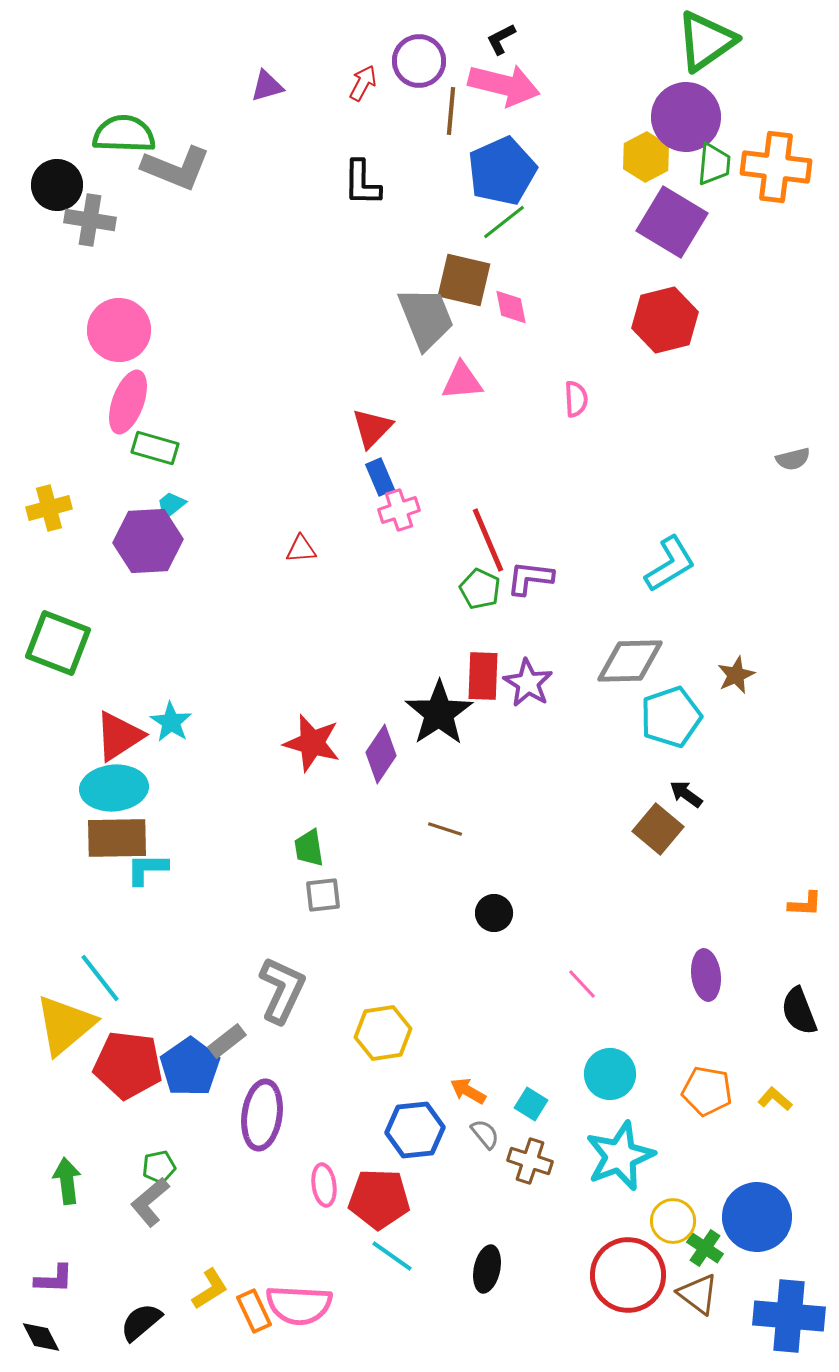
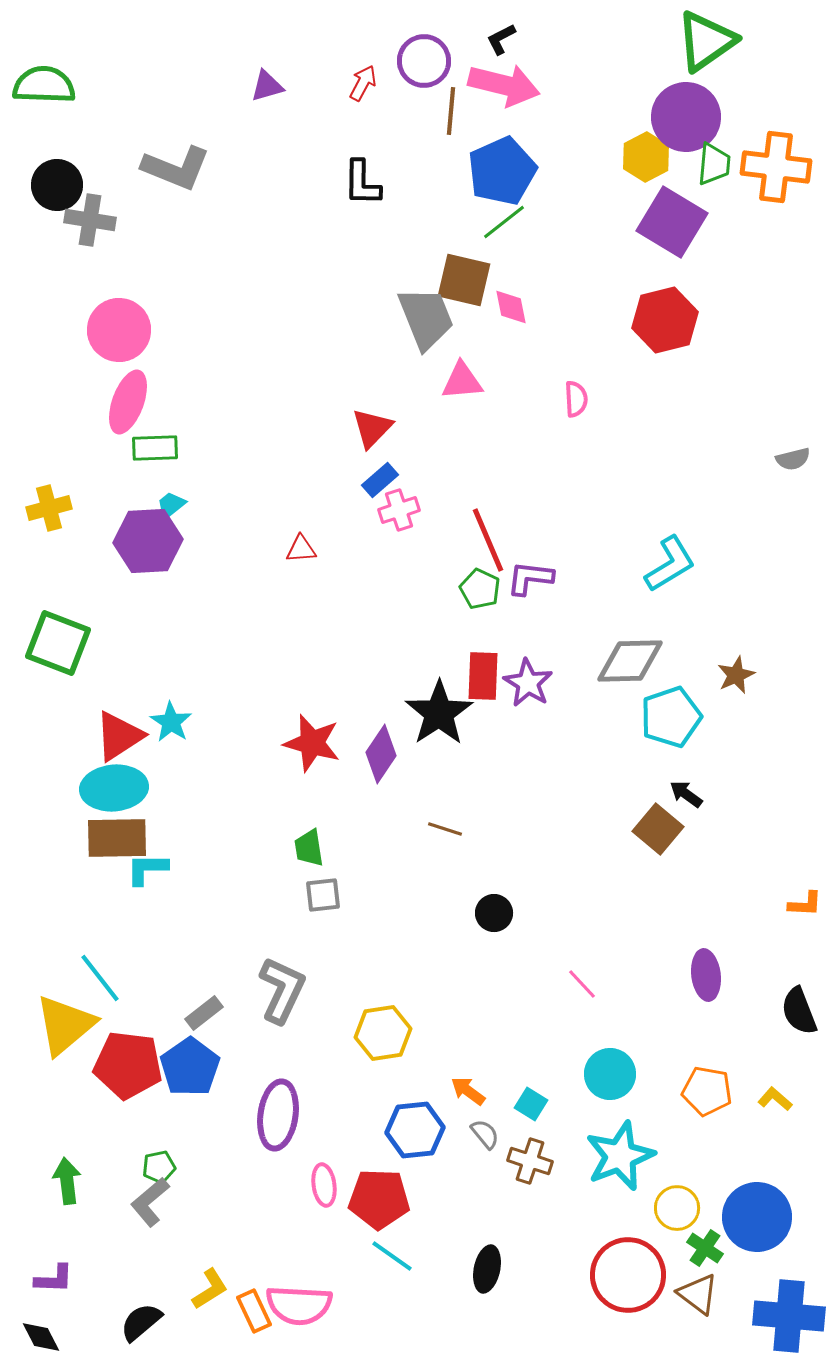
purple circle at (419, 61): moved 5 px right
green semicircle at (124, 134): moved 80 px left, 49 px up
green rectangle at (155, 448): rotated 18 degrees counterclockwise
blue rectangle at (380, 477): moved 3 px down; rotated 72 degrees clockwise
gray rectangle at (227, 1041): moved 23 px left, 28 px up
orange arrow at (468, 1091): rotated 6 degrees clockwise
purple ellipse at (262, 1115): moved 16 px right
yellow circle at (673, 1221): moved 4 px right, 13 px up
